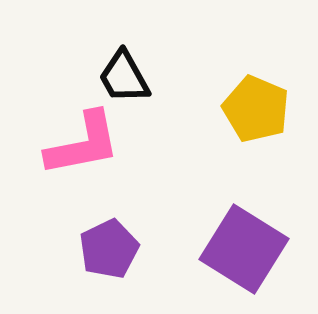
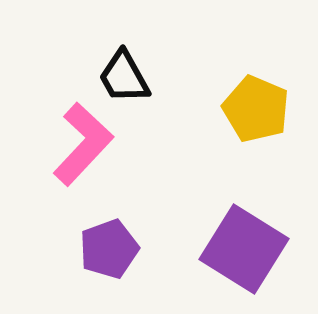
pink L-shape: rotated 36 degrees counterclockwise
purple pentagon: rotated 6 degrees clockwise
